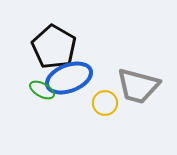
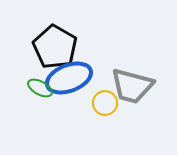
black pentagon: moved 1 px right
gray trapezoid: moved 6 px left
green ellipse: moved 2 px left, 2 px up
